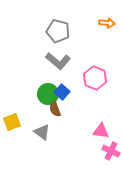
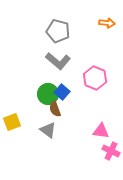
gray triangle: moved 6 px right, 2 px up
